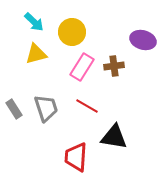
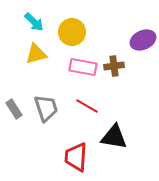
purple ellipse: rotated 40 degrees counterclockwise
pink rectangle: moved 1 px right; rotated 68 degrees clockwise
